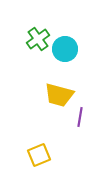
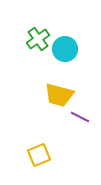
purple line: rotated 72 degrees counterclockwise
